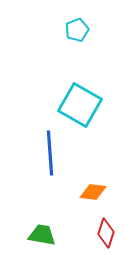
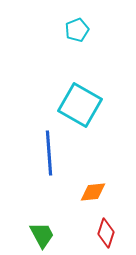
blue line: moved 1 px left
orange diamond: rotated 12 degrees counterclockwise
green trapezoid: rotated 52 degrees clockwise
